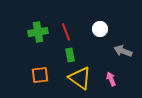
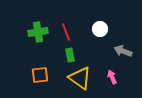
pink arrow: moved 1 px right, 2 px up
